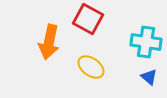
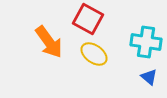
orange arrow: rotated 48 degrees counterclockwise
yellow ellipse: moved 3 px right, 13 px up
